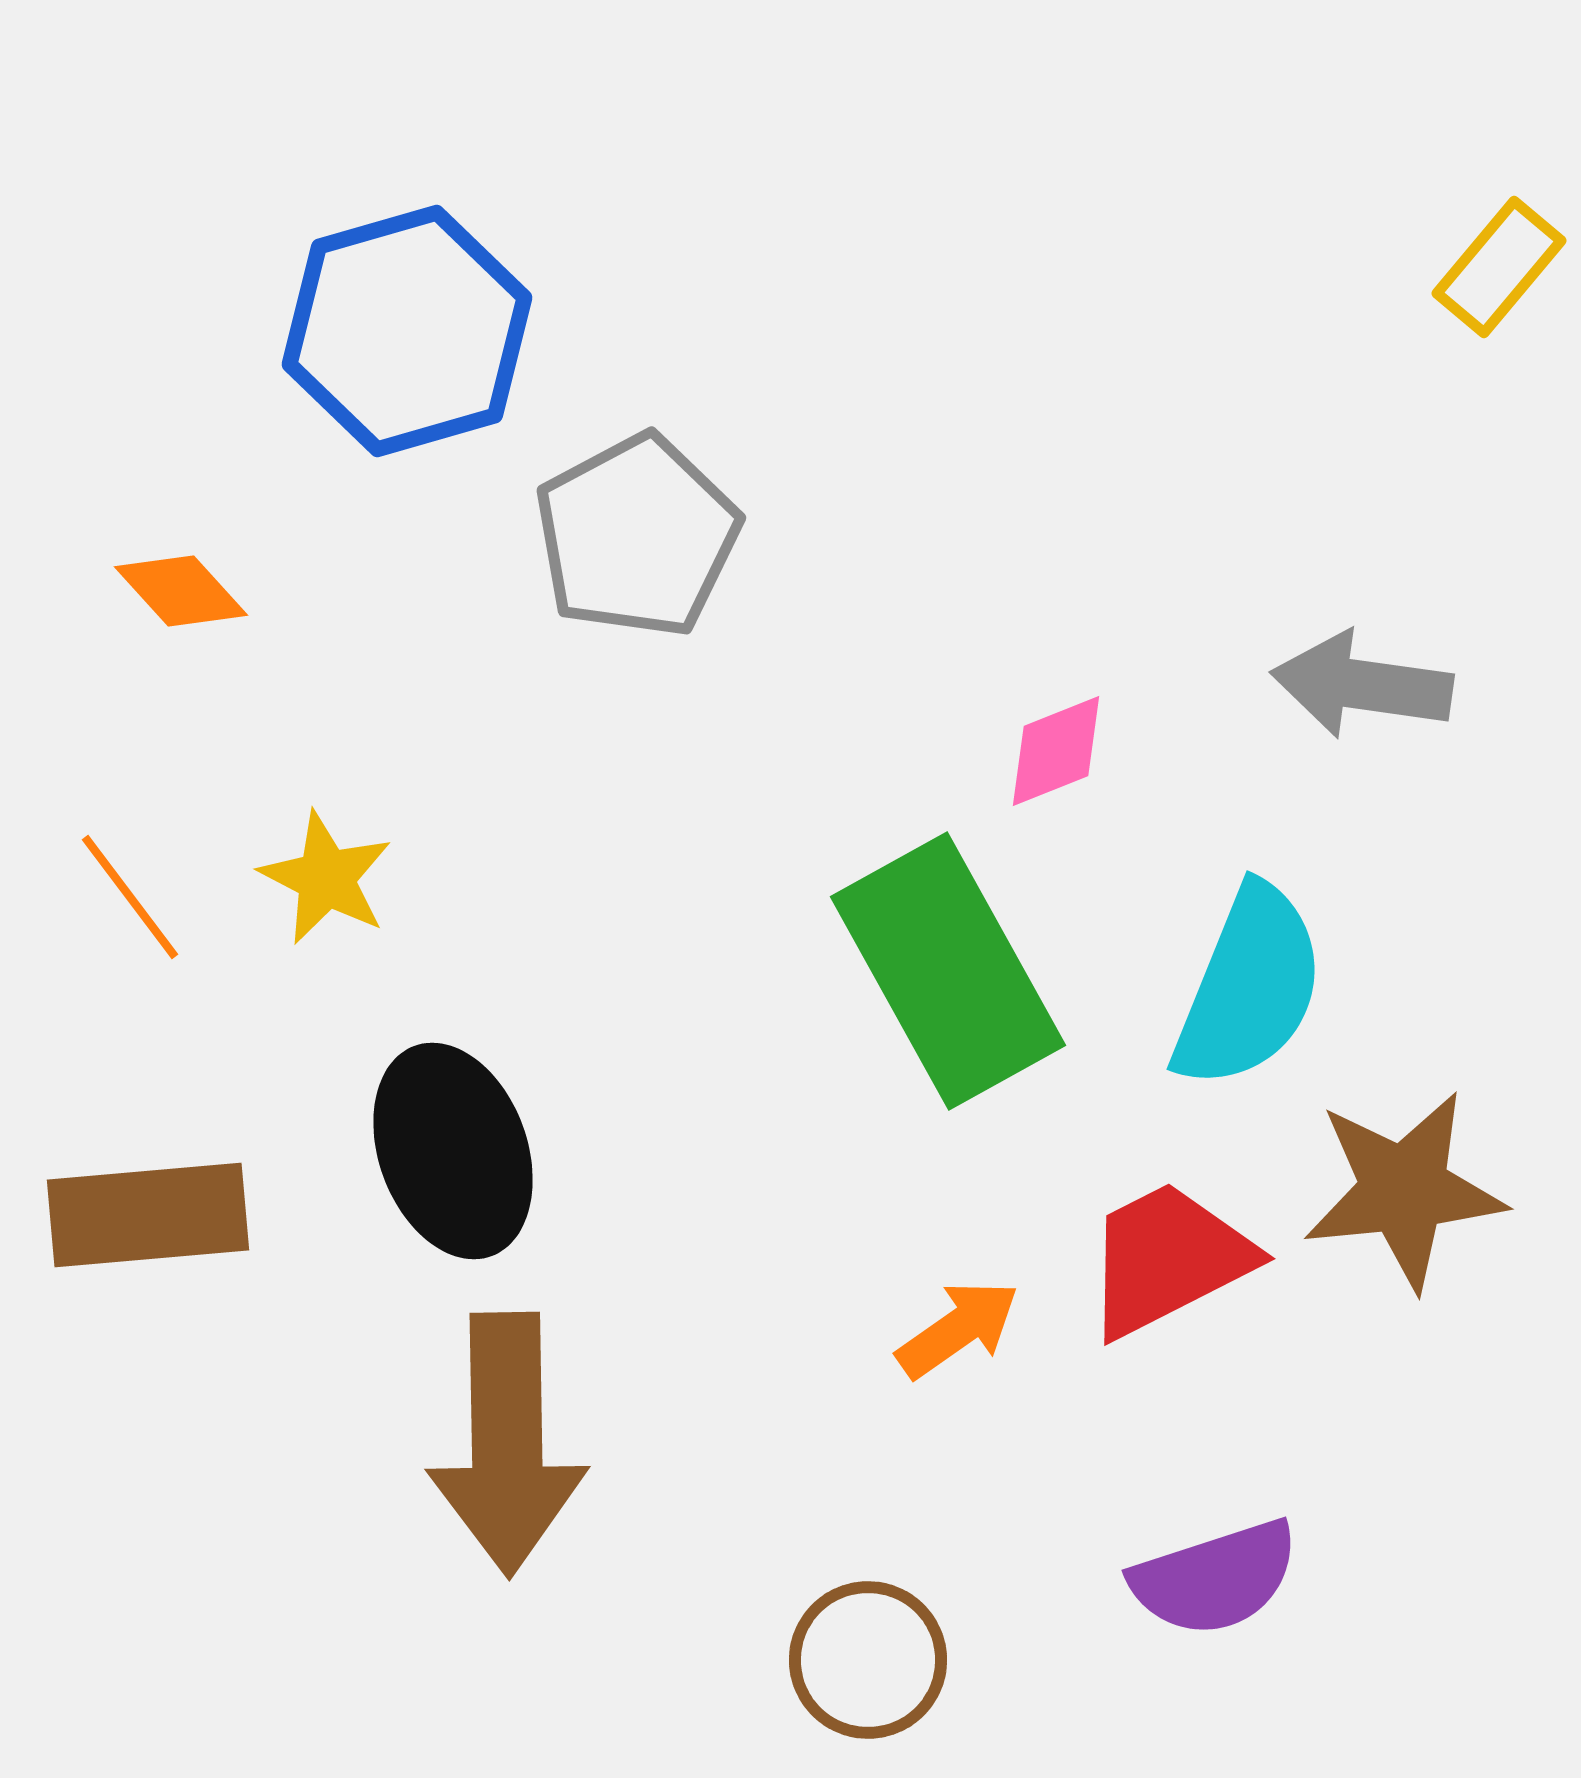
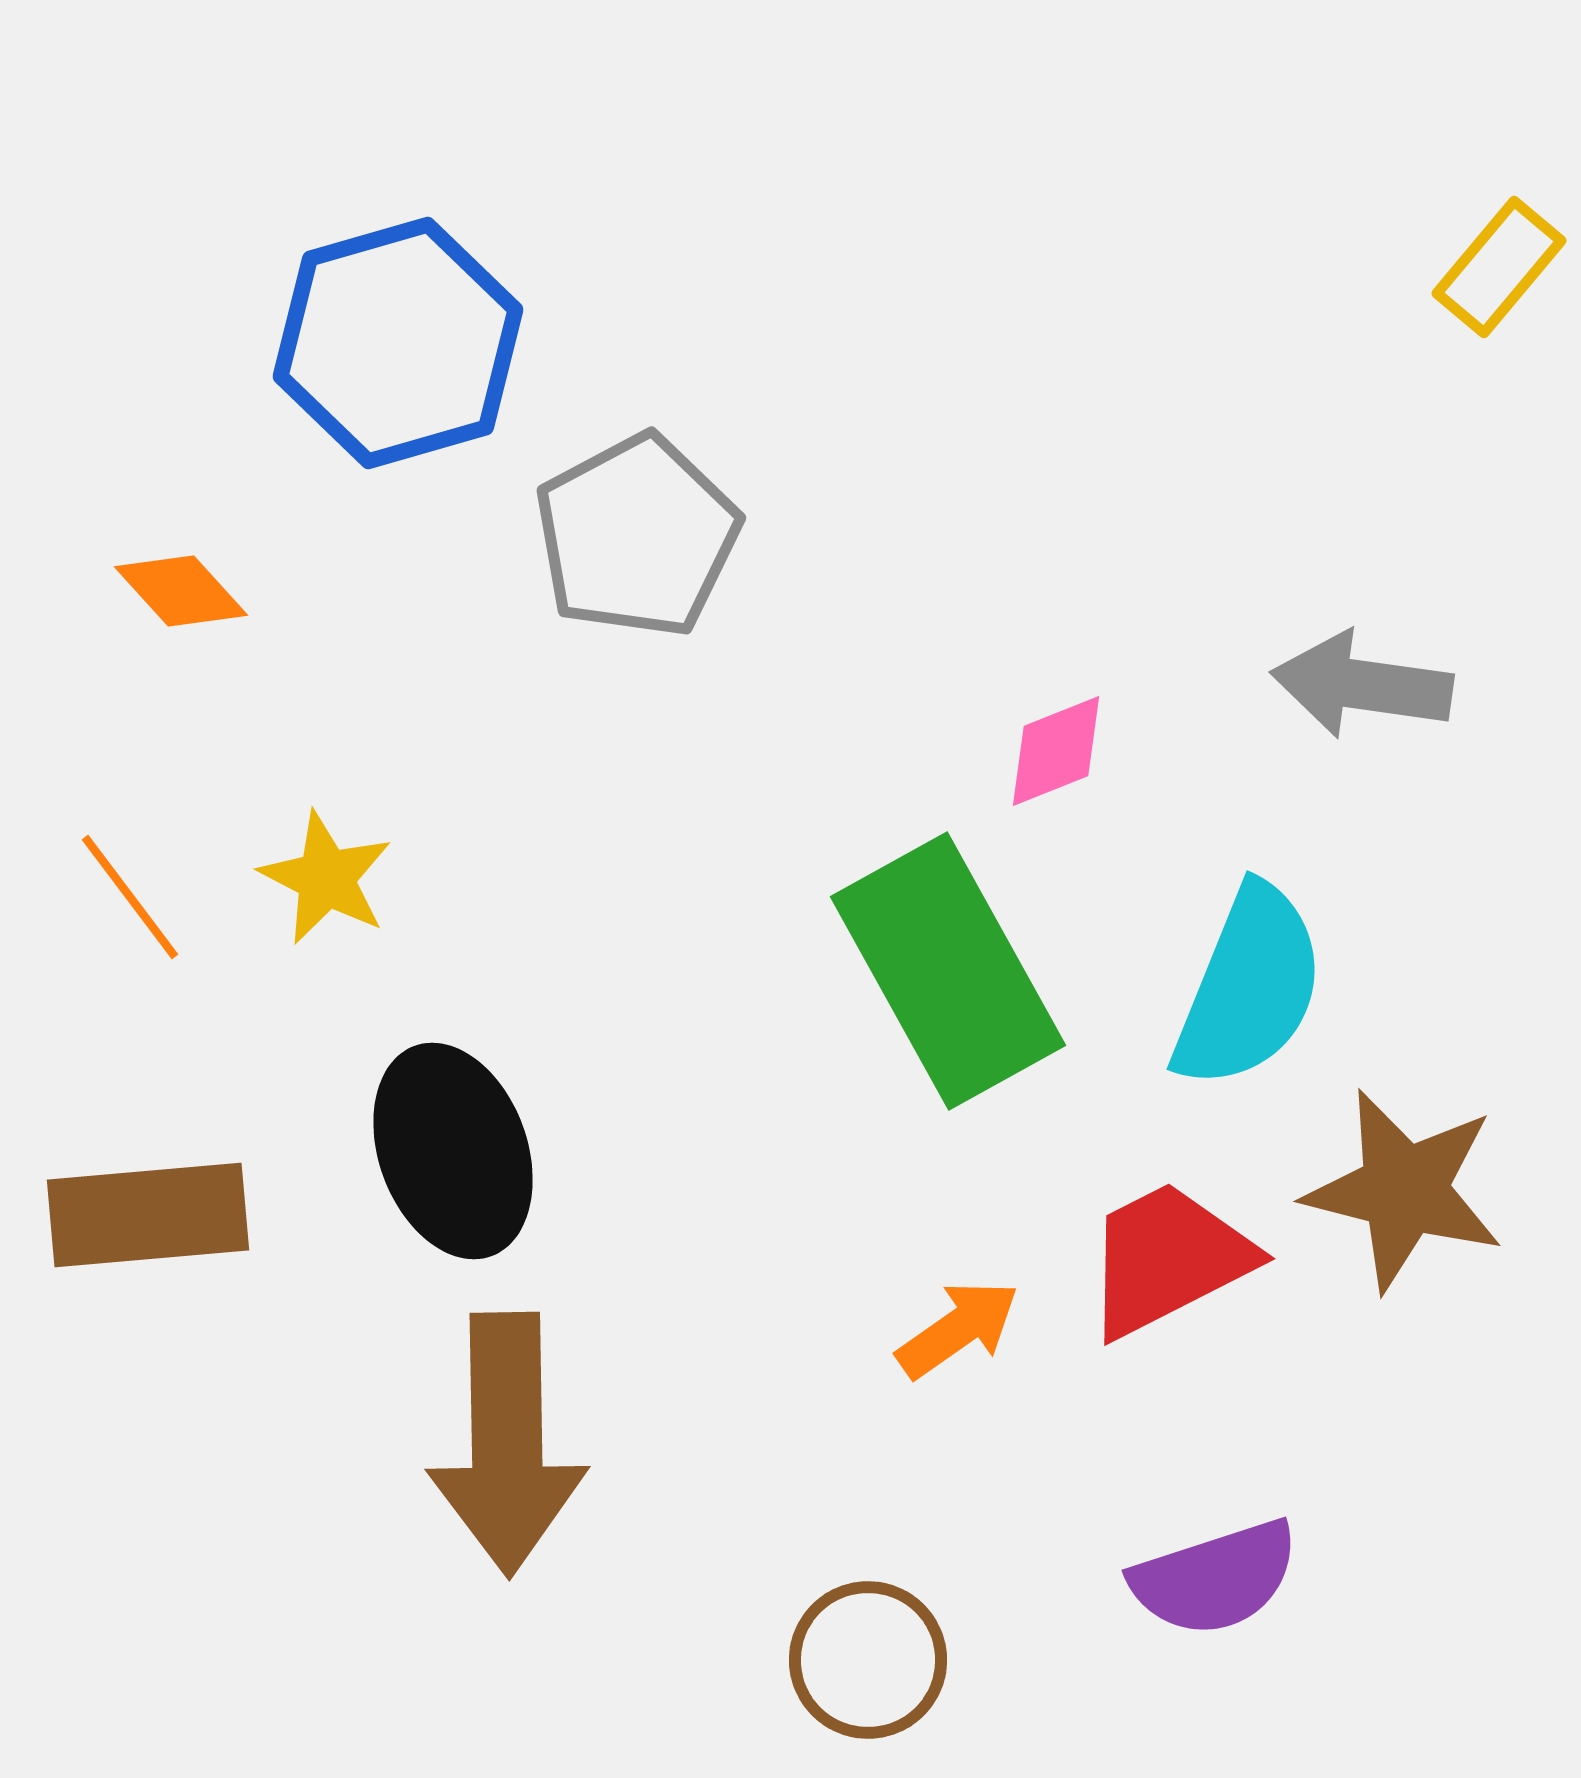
blue hexagon: moved 9 px left, 12 px down
brown star: rotated 20 degrees clockwise
